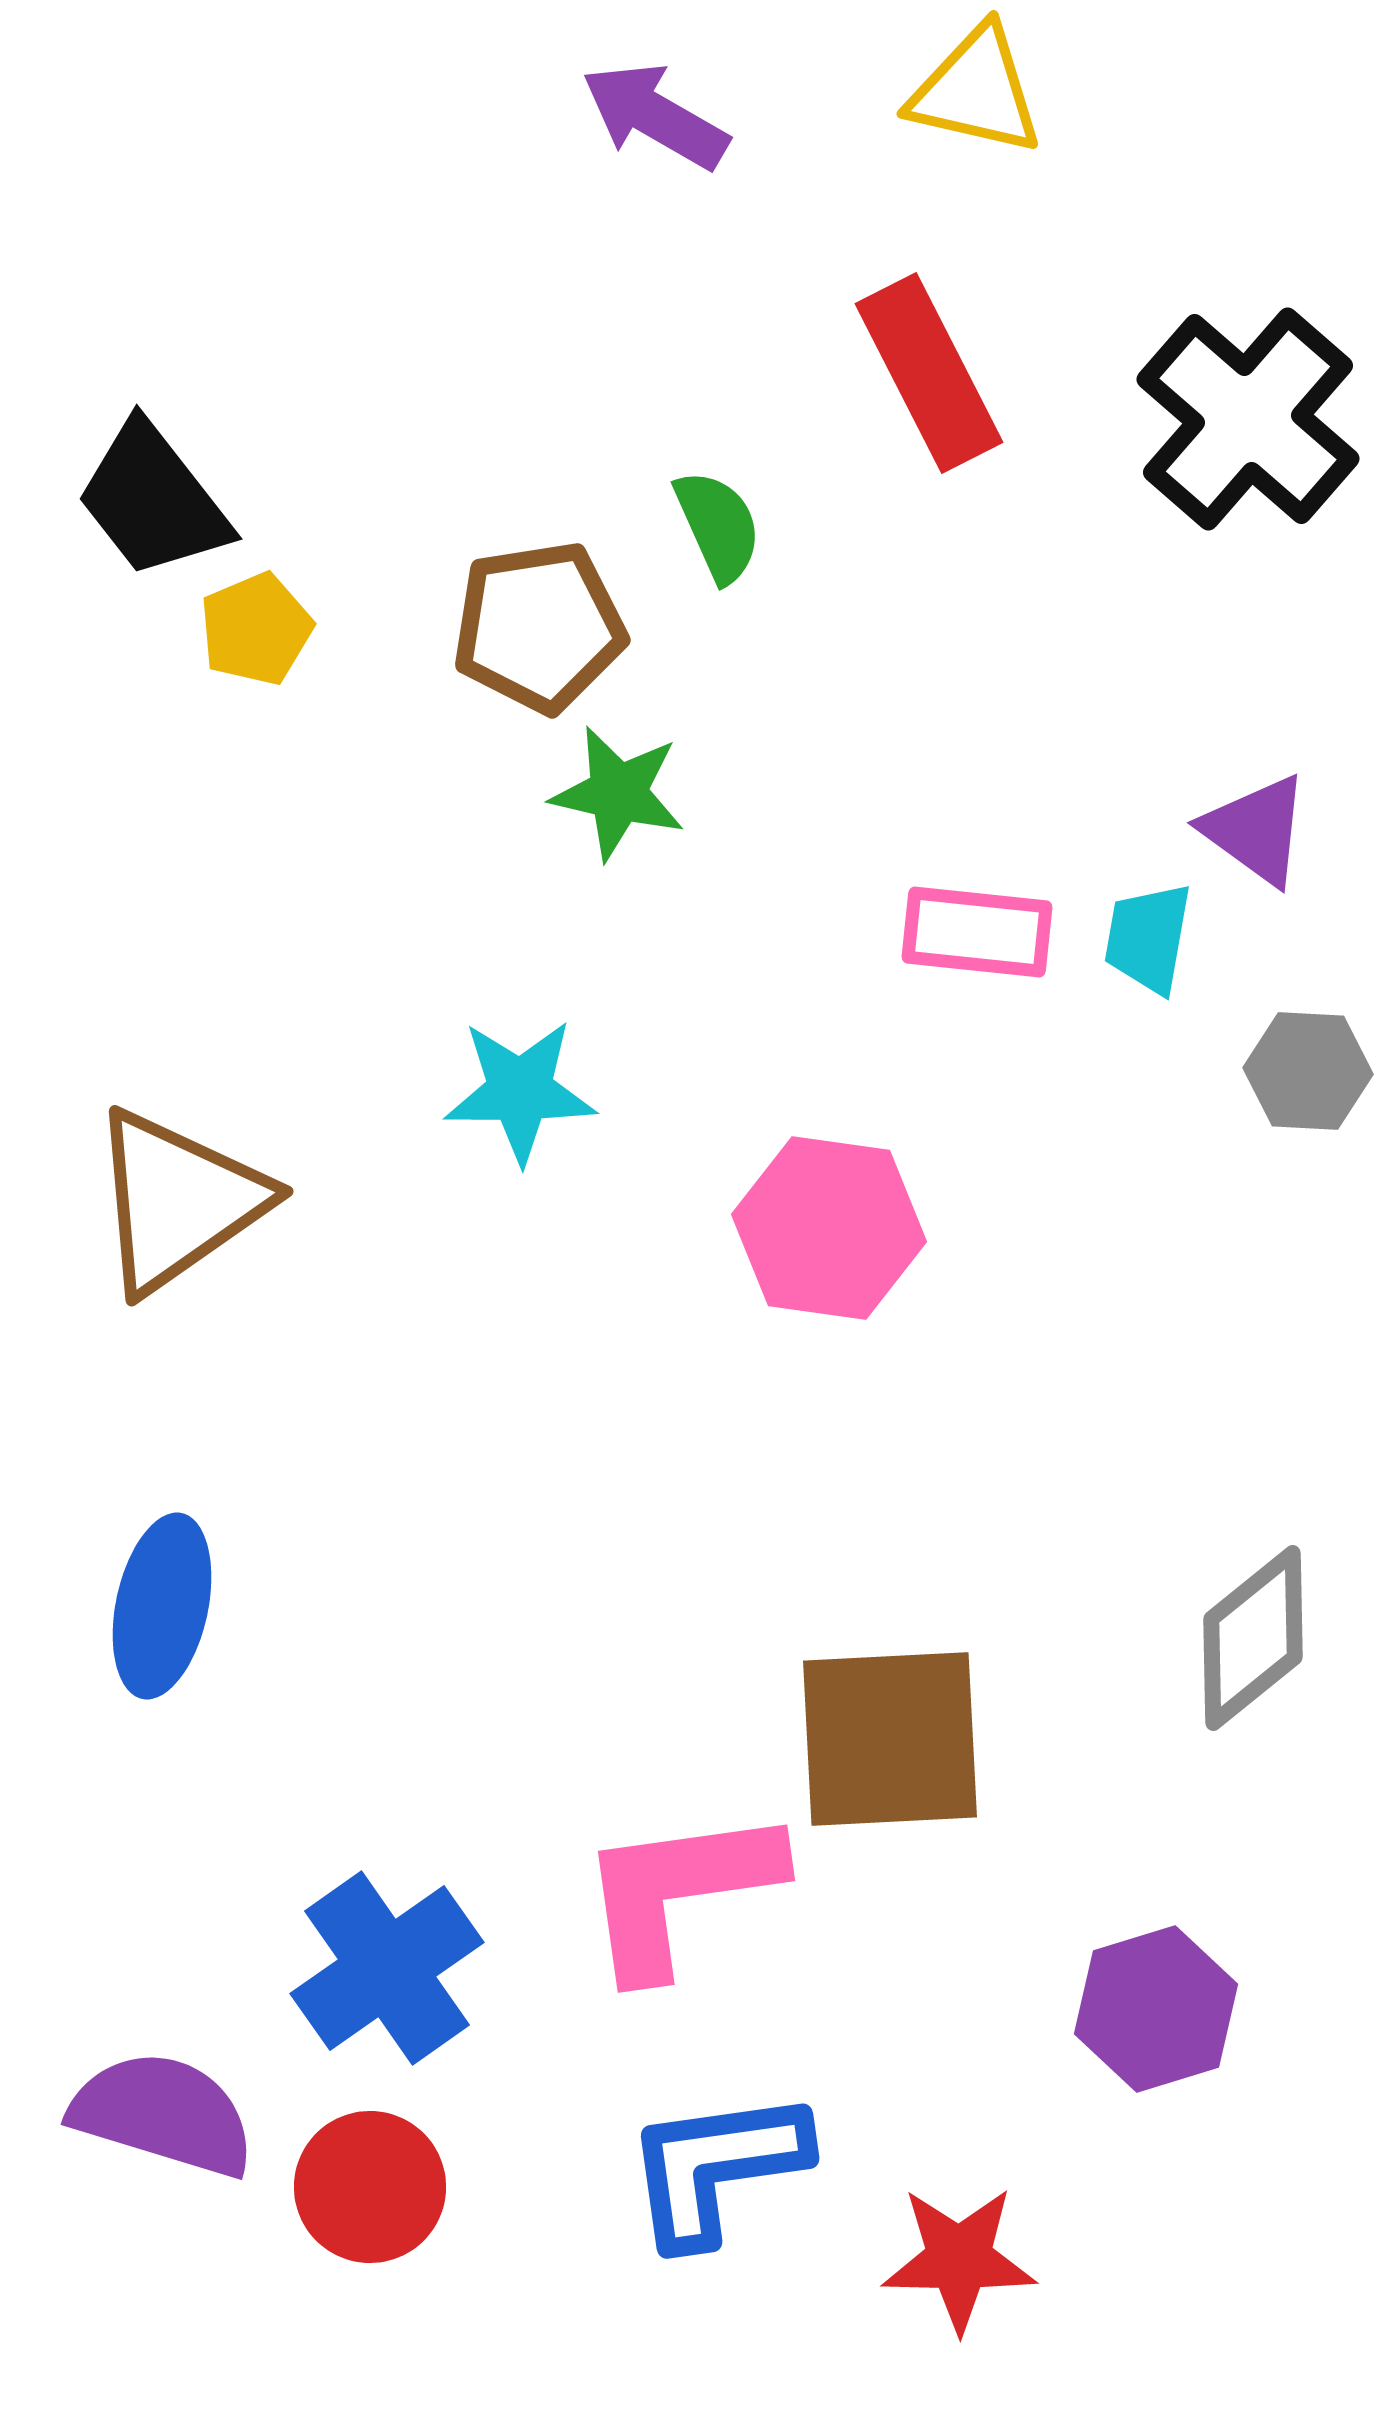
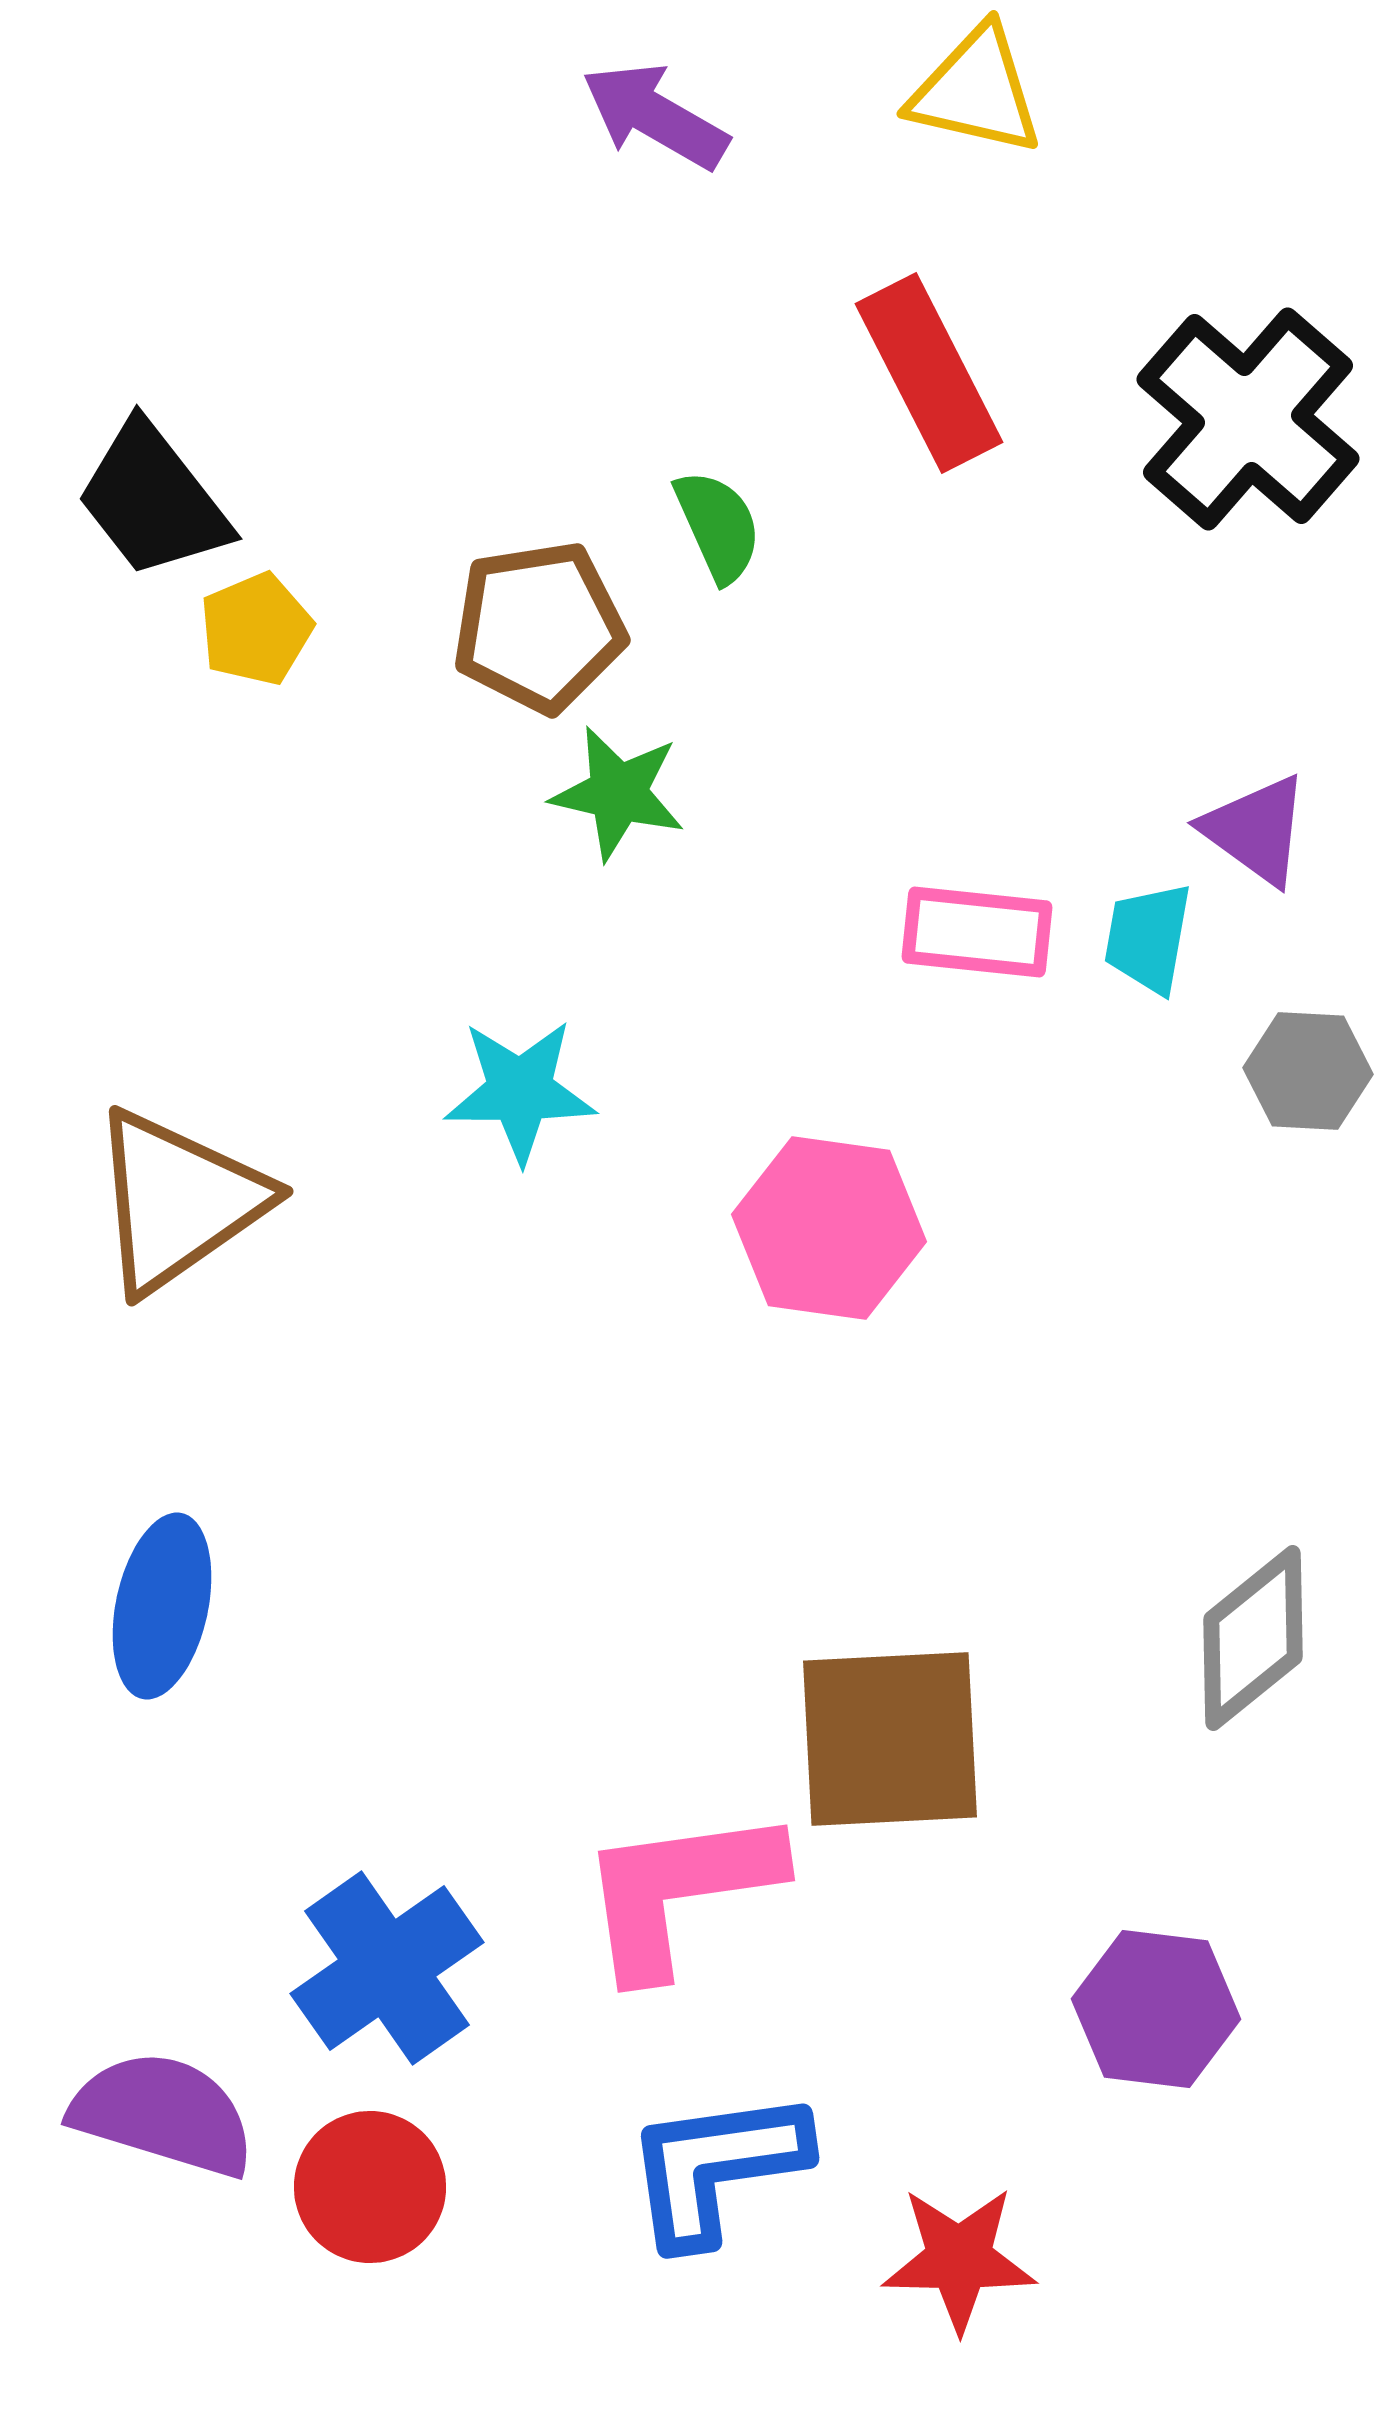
purple hexagon: rotated 24 degrees clockwise
